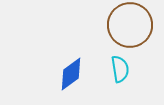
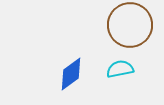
cyan semicircle: rotated 92 degrees counterclockwise
